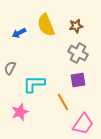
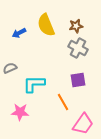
gray cross: moved 5 px up
gray semicircle: rotated 40 degrees clockwise
pink star: rotated 24 degrees clockwise
